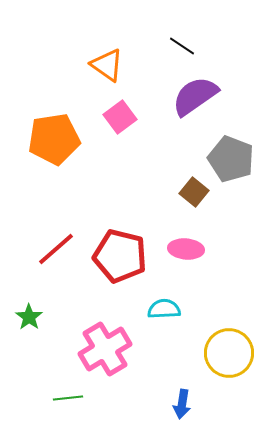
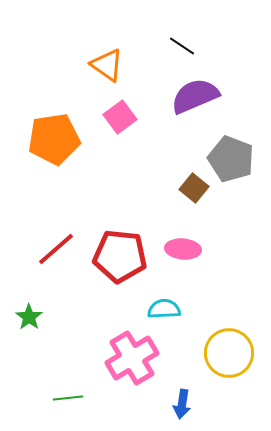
purple semicircle: rotated 12 degrees clockwise
brown square: moved 4 px up
pink ellipse: moved 3 px left
red pentagon: rotated 8 degrees counterclockwise
pink cross: moved 27 px right, 9 px down
